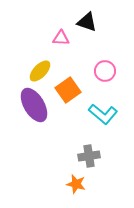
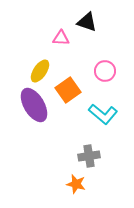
yellow ellipse: rotated 10 degrees counterclockwise
